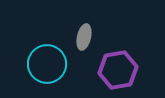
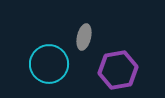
cyan circle: moved 2 px right
